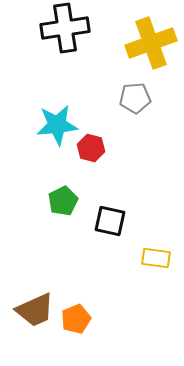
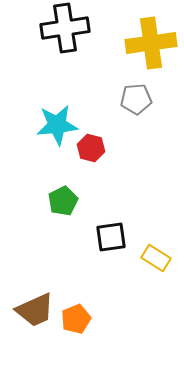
yellow cross: rotated 12 degrees clockwise
gray pentagon: moved 1 px right, 1 px down
black square: moved 1 px right, 16 px down; rotated 20 degrees counterclockwise
yellow rectangle: rotated 24 degrees clockwise
